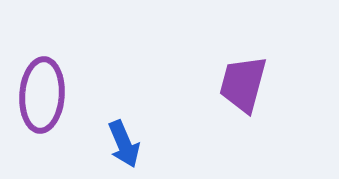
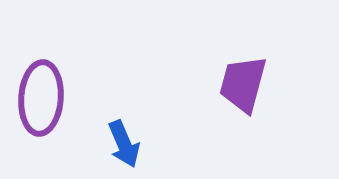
purple ellipse: moved 1 px left, 3 px down
